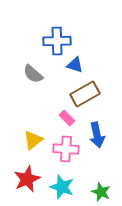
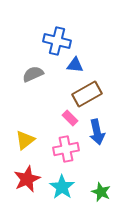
blue cross: rotated 16 degrees clockwise
blue triangle: rotated 12 degrees counterclockwise
gray semicircle: rotated 115 degrees clockwise
brown rectangle: moved 2 px right
pink rectangle: moved 3 px right
blue arrow: moved 3 px up
yellow triangle: moved 8 px left
pink cross: rotated 15 degrees counterclockwise
cyan star: rotated 15 degrees clockwise
